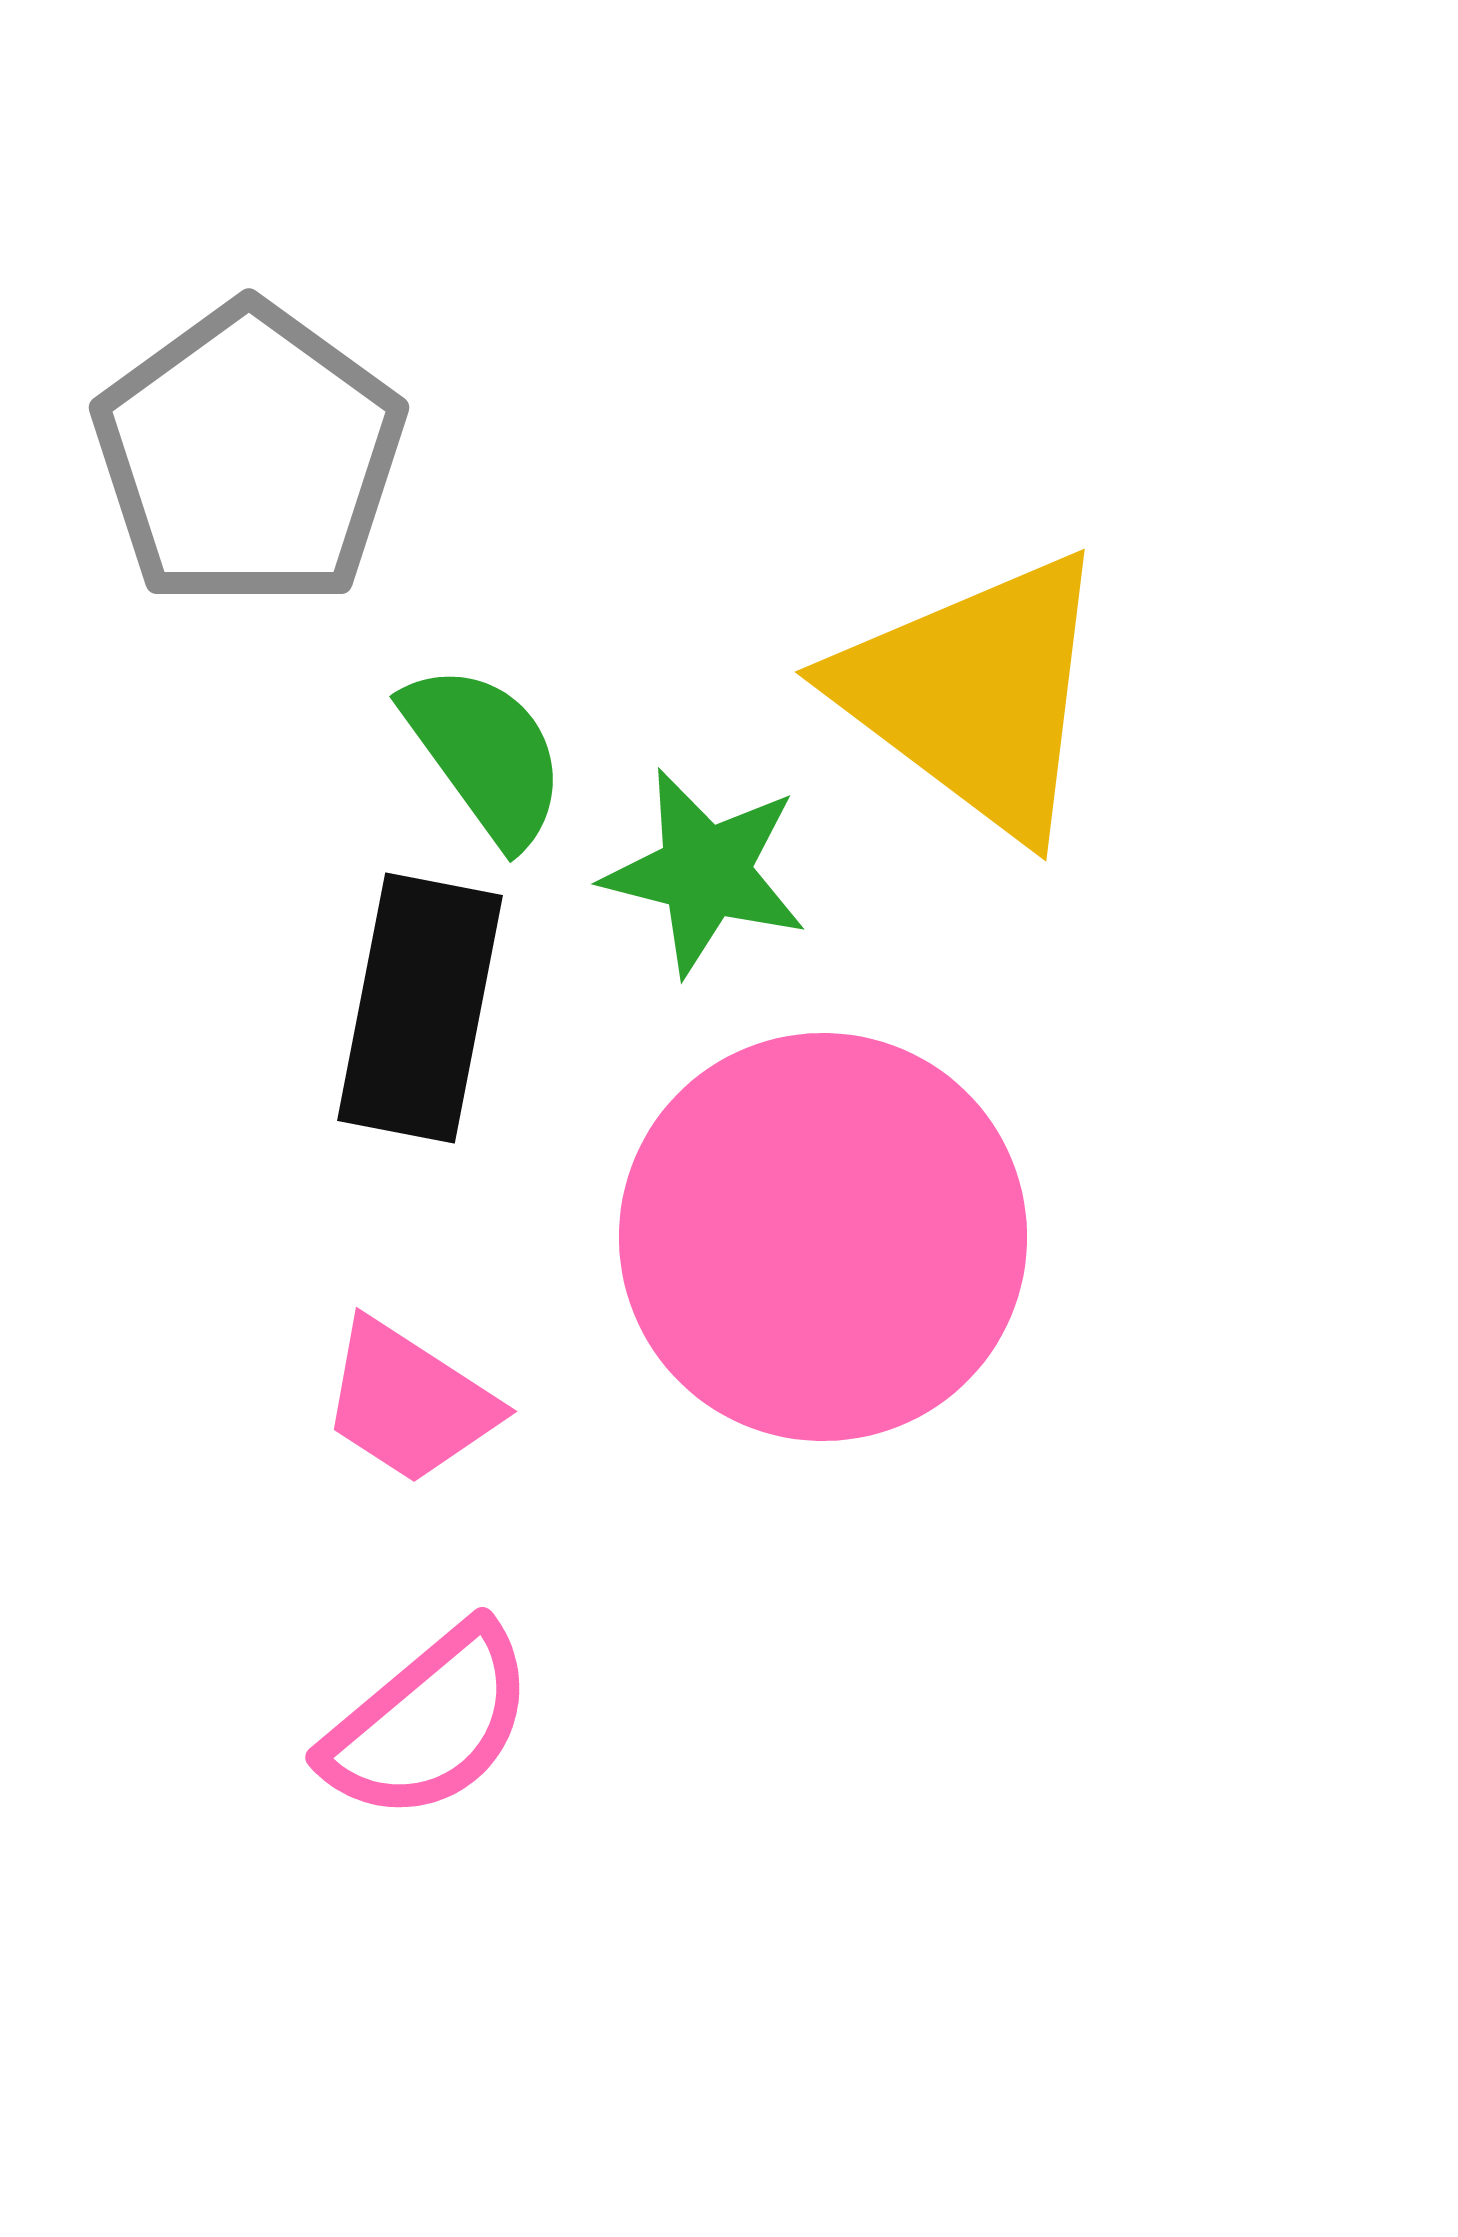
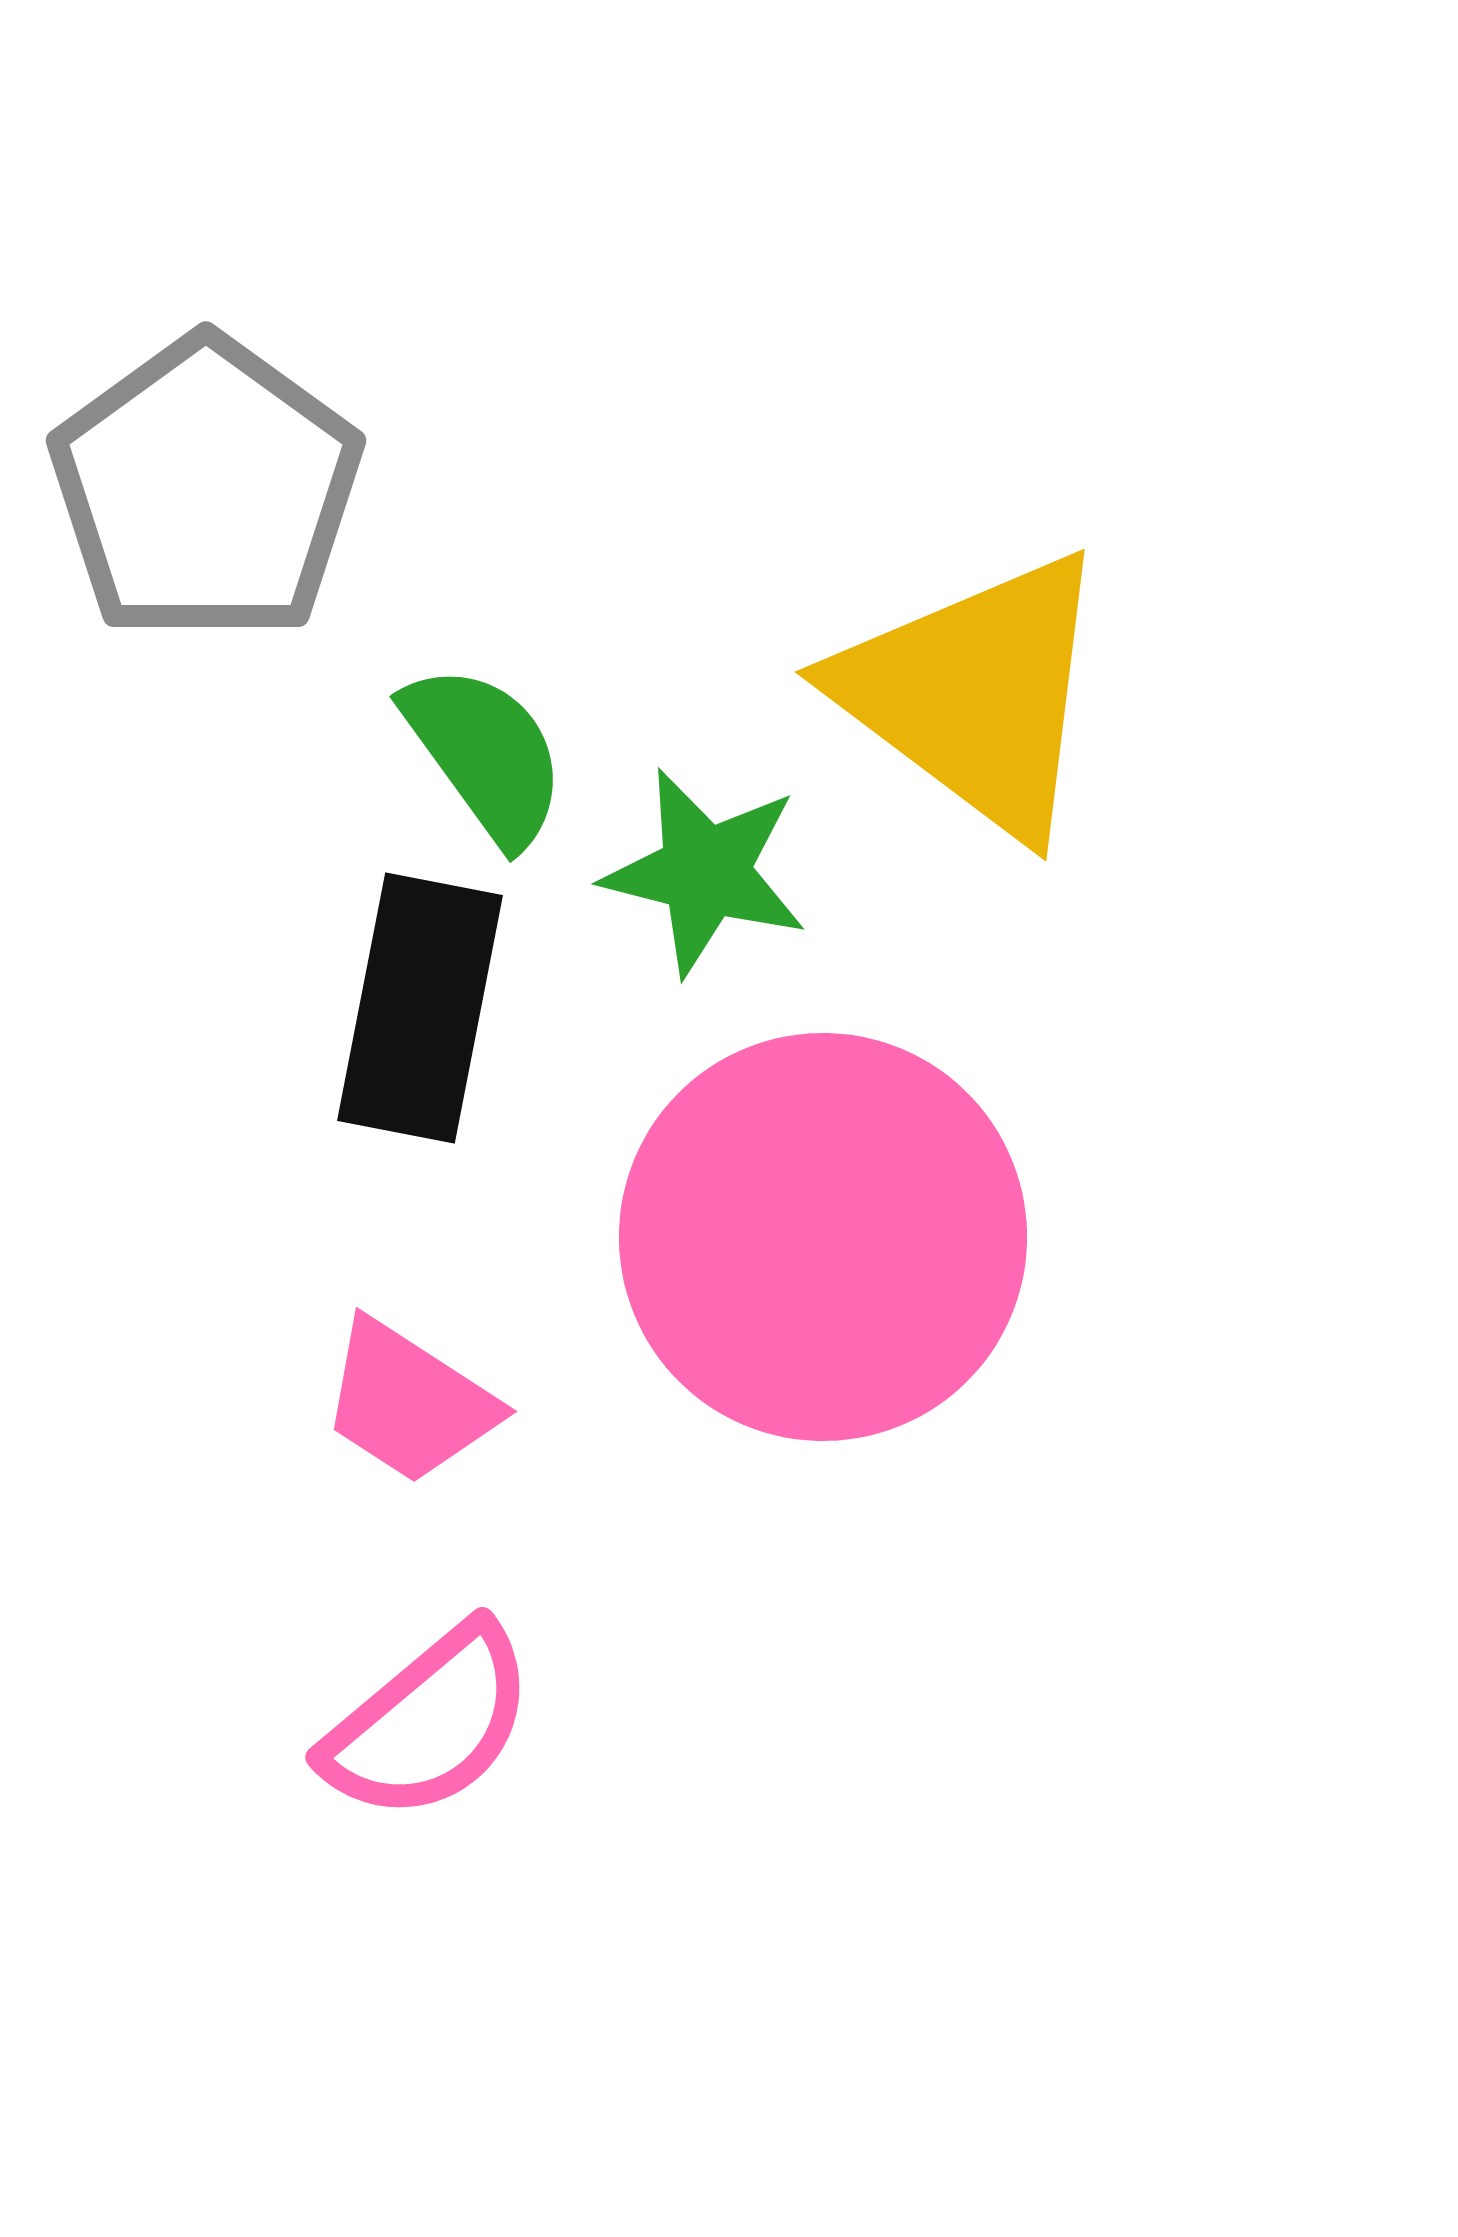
gray pentagon: moved 43 px left, 33 px down
